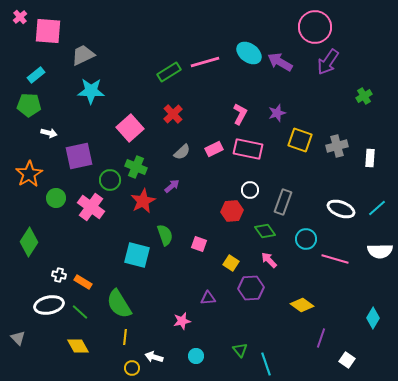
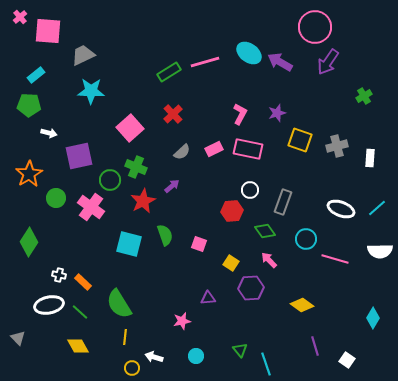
cyan square at (137, 255): moved 8 px left, 11 px up
orange rectangle at (83, 282): rotated 12 degrees clockwise
purple line at (321, 338): moved 6 px left, 8 px down; rotated 36 degrees counterclockwise
